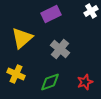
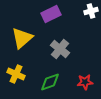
white cross: rotated 16 degrees clockwise
red star: rotated 14 degrees clockwise
